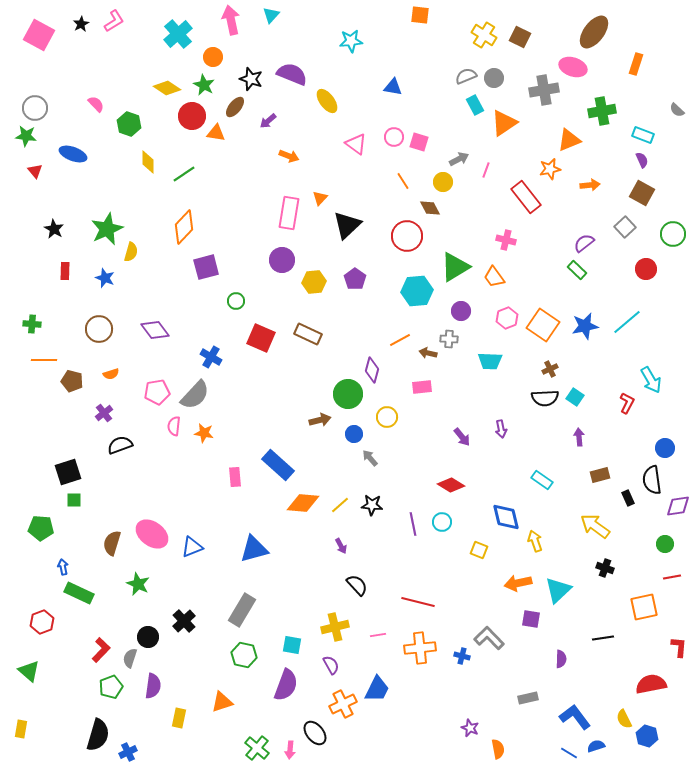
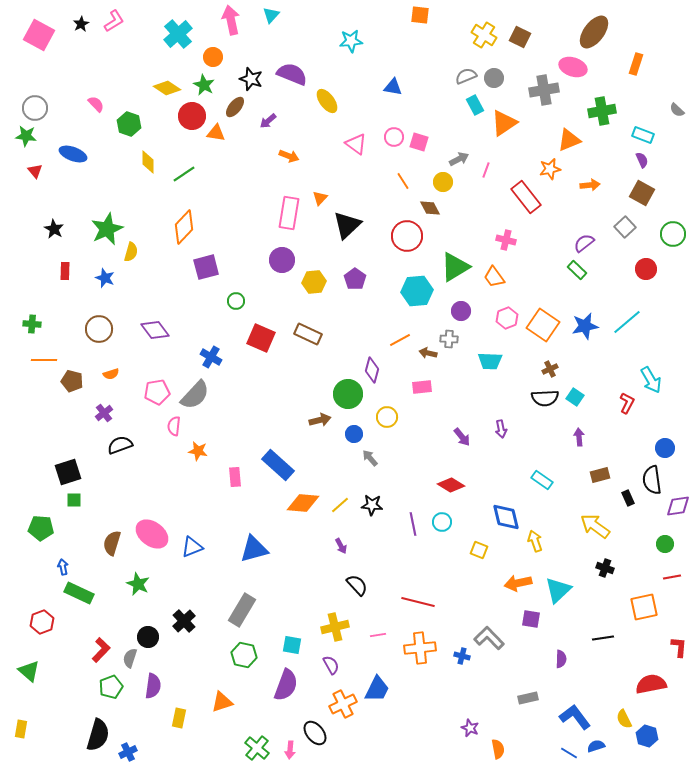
orange star at (204, 433): moved 6 px left, 18 px down
